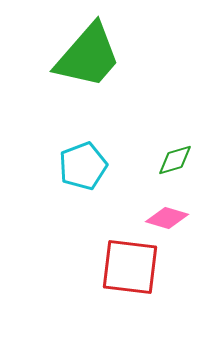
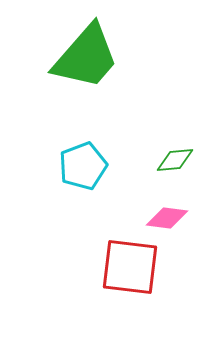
green trapezoid: moved 2 px left, 1 px down
green diamond: rotated 12 degrees clockwise
pink diamond: rotated 9 degrees counterclockwise
